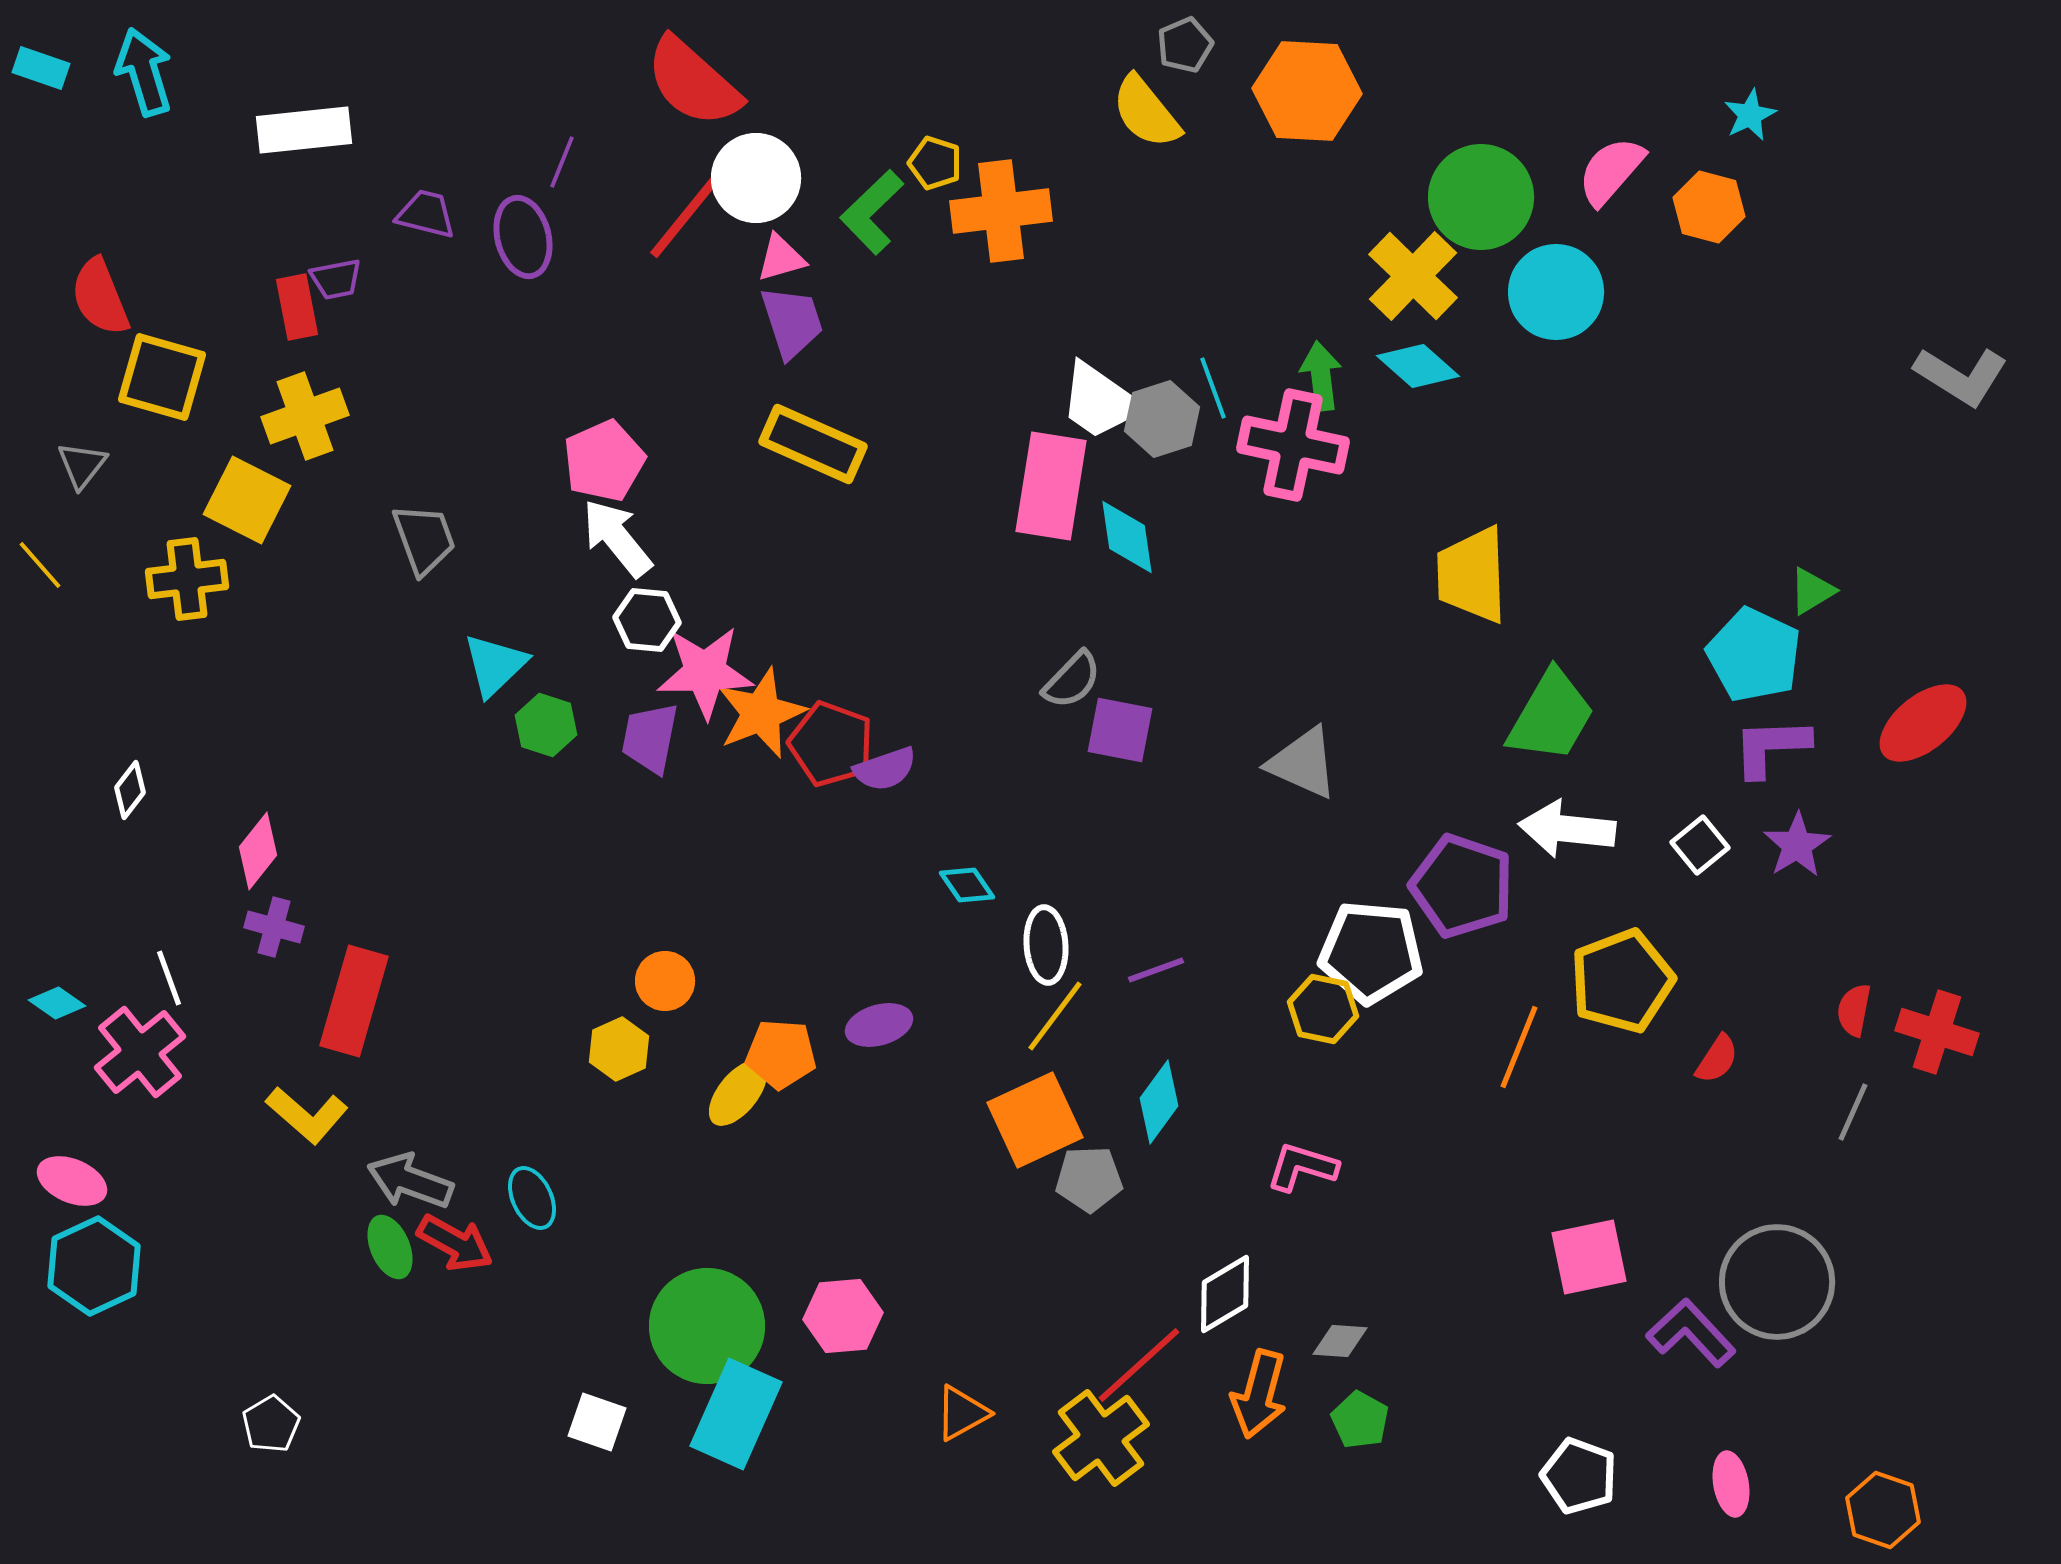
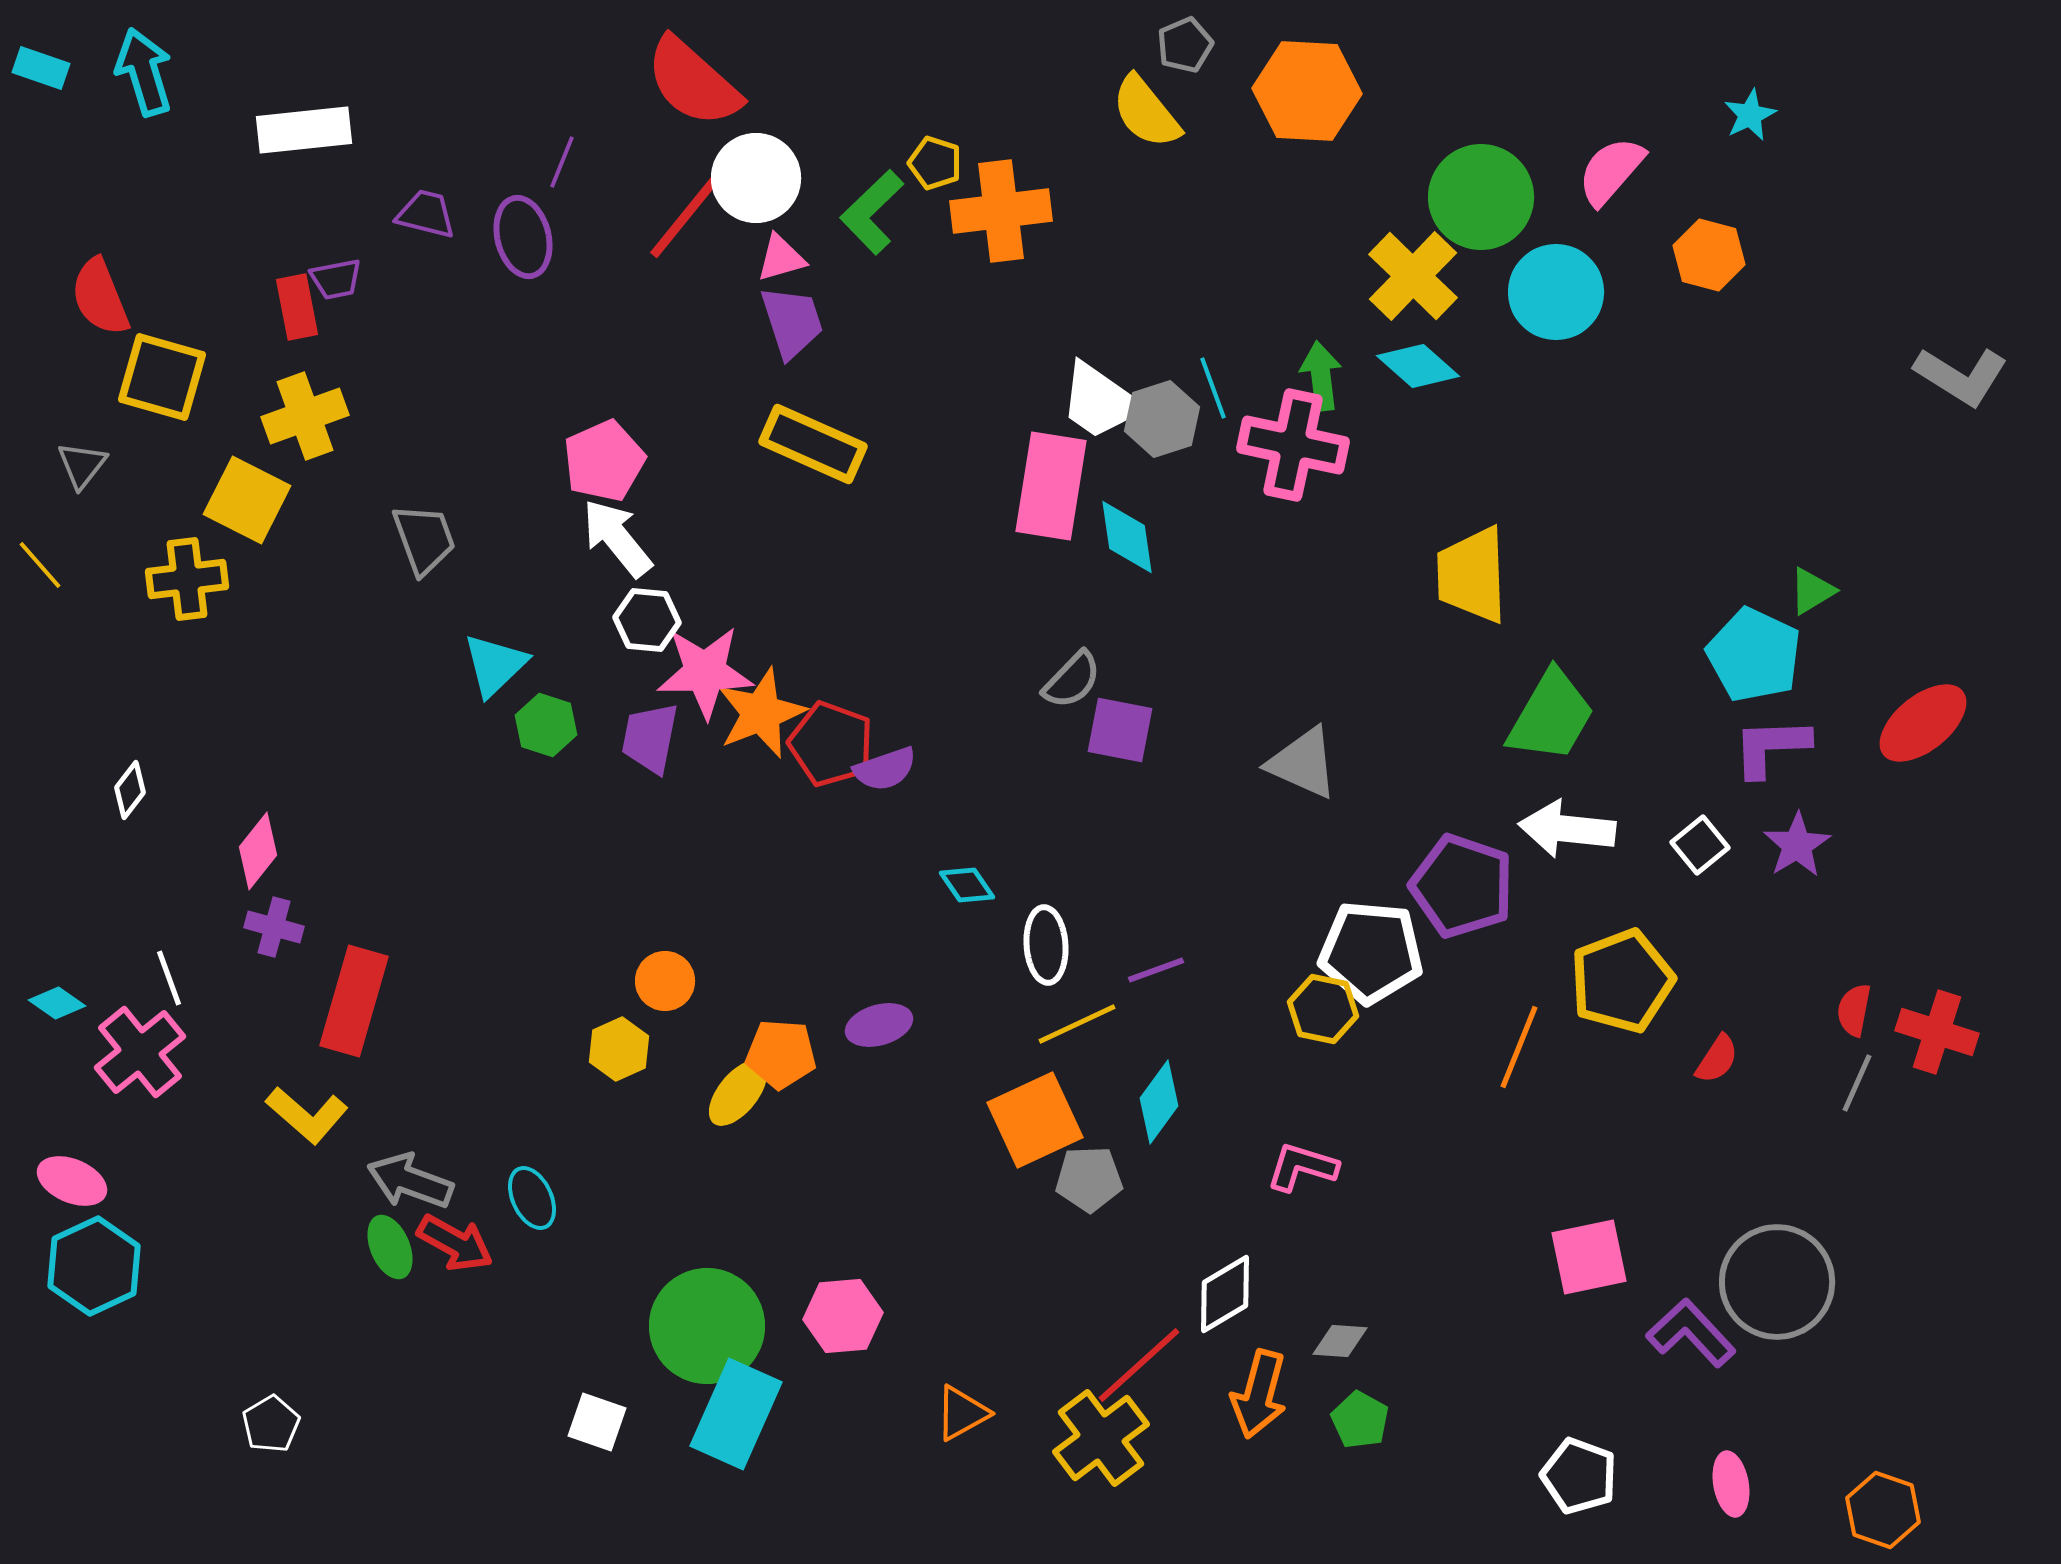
orange hexagon at (1709, 207): moved 48 px down
yellow line at (1055, 1016): moved 22 px right, 8 px down; rotated 28 degrees clockwise
gray line at (1853, 1112): moved 4 px right, 29 px up
